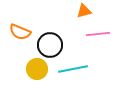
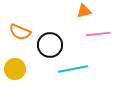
yellow circle: moved 22 px left
